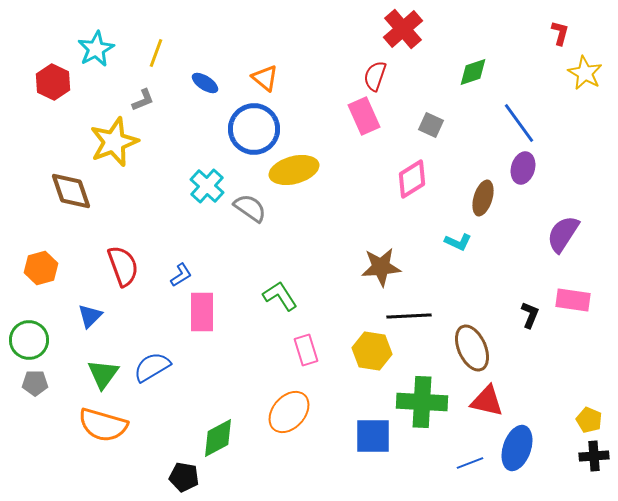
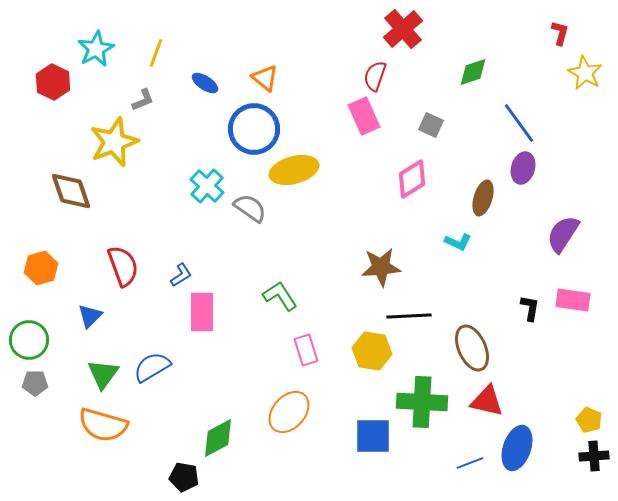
black L-shape at (530, 315): moved 7 px up; rotated 12 degrees counterclockwise
